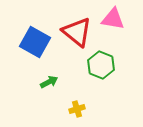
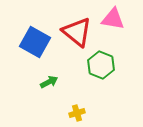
yellow cross: moved 4 px down
